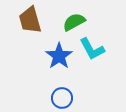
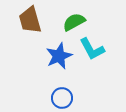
blue star: rotated 12 degrees clockwise
